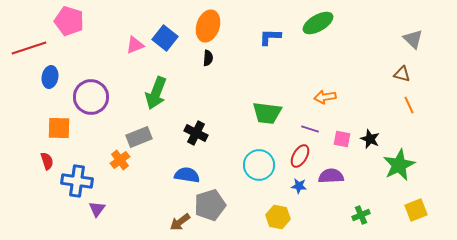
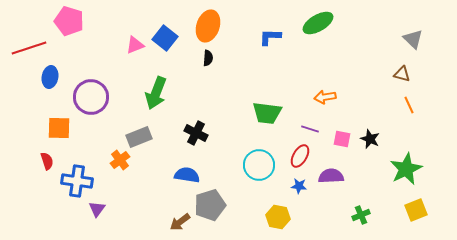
green star: moved 7 px right, 4 px down
